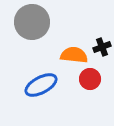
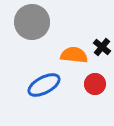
black cross: rotated 30 degrees counterclockwise
red circle: moved 5 px right, 5 px down
blue ellipse: moved 3 px right
